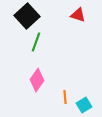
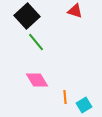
red triangle: moved 3 px left, 4 px up
green line: rotated 60 degrees counterclockwise
pink diamond: rotated 65 degrees counterclockwise
